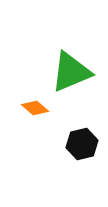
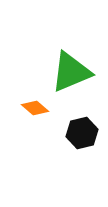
black hexagon: moved 11 px up
